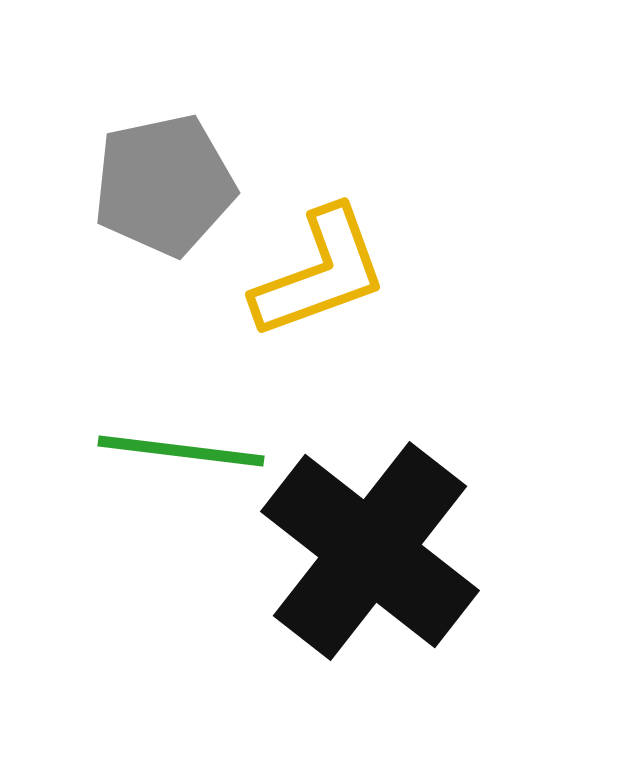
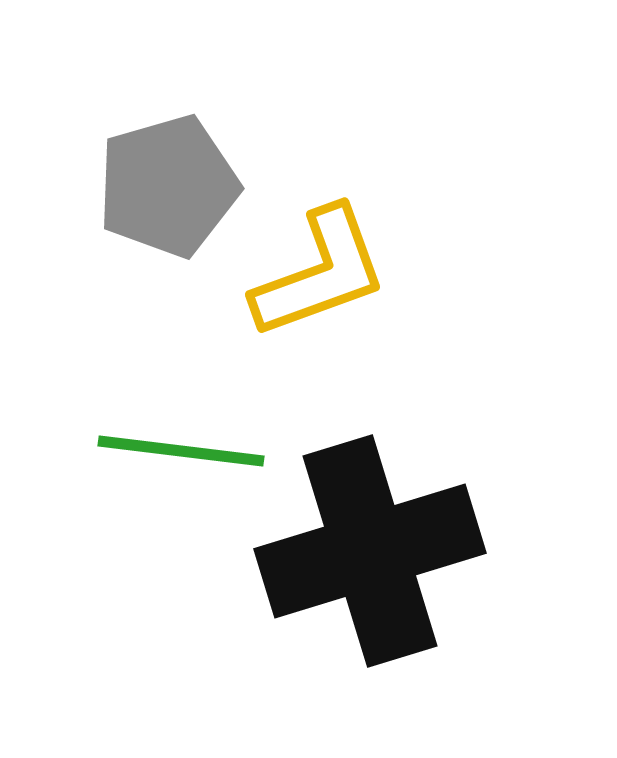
gray pentagon: moved 4 px right, 1 px down; rotated 4 degrees counterclockwise
black cross: rotated 35 degrees clockwise
